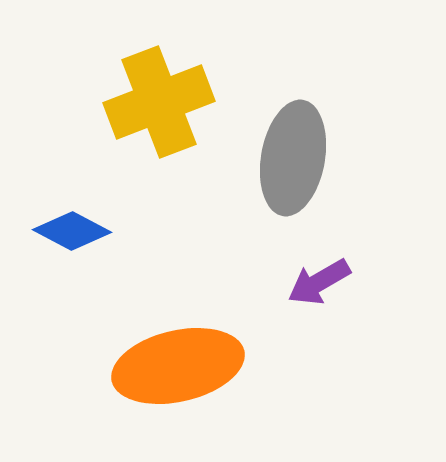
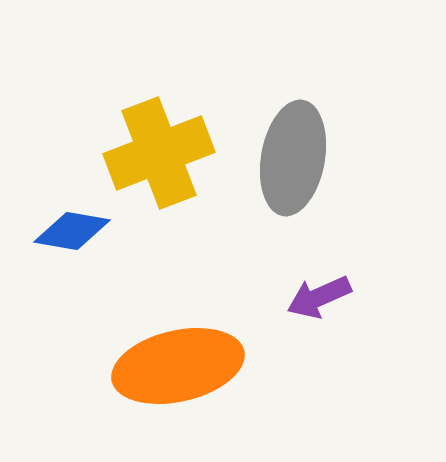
yellow cross: moved 51 px down
blue diamond: rotated 18 degrees counterclockwise
purple arrow: moved 15 px down; rotated 6 degrees clockwise
